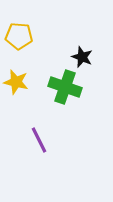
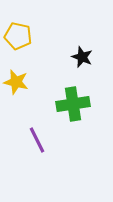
yellow pentagon: moved 1 px left; rotated 8 degrees clockwise
green cross: moved 8 px right, 17 px down; rotated 28 degrees counterclockwise
purple line: moved 2 px left
